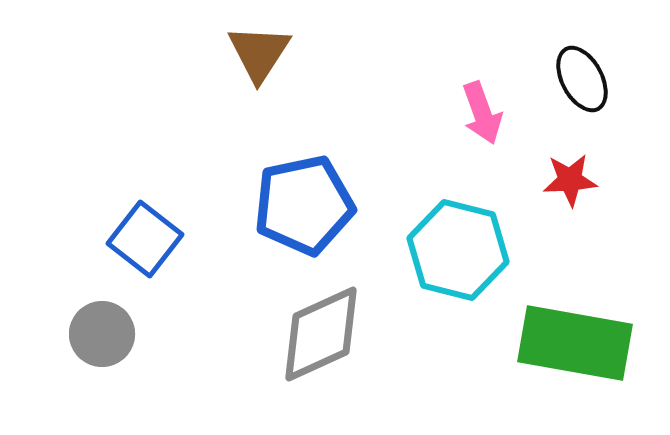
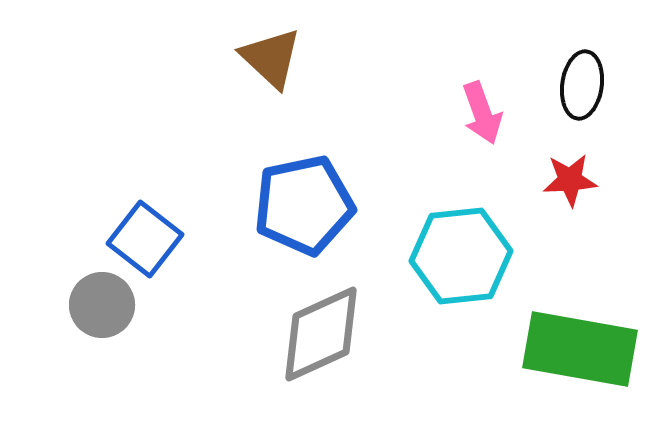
brown triangle: moved 12 px right, 5 px down; rotated 20 degrees counterclockwise
black ellipse: moved 6 px down; rotated 36 degrees clockwise
cyan hexagon: moved 3 px right, 6 px down; rotated 20 degrees counterclockwise
gray circle: moved 29 px up
green rectangle: moved 5 px right, 6 px down
